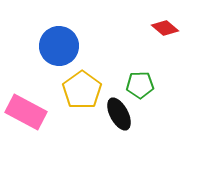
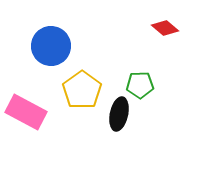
blue circle: moved 8 px left
black ellipse: rotated 40 degrees clockwise
